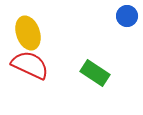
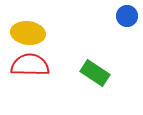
yellow ellipse: rotated 64 degrees counterclockwise
red semicircle: rotated 24 degrees counterclockwise
